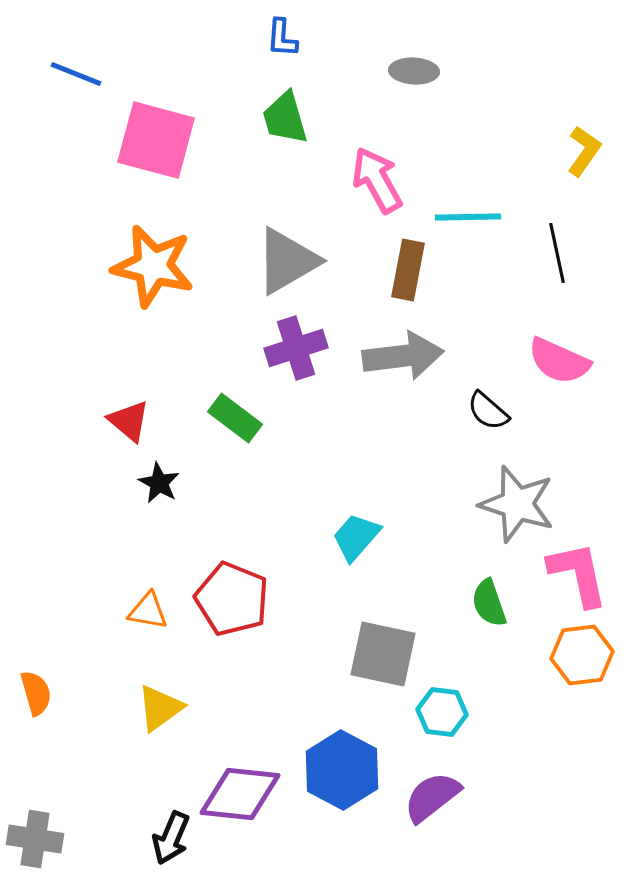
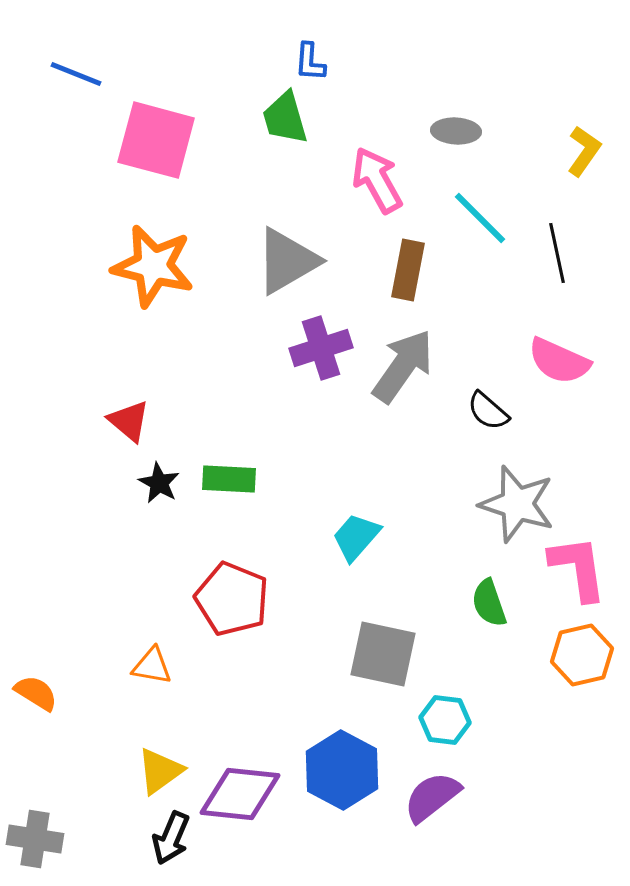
blue L-shape: moved 28 px right, 24 px down
gray ellipse: moved 42 px right, 60 px down
cyan line: moved 12 px right, 1 px down; rotated 46 degrees clockwise
purple cross: moved 25 px right
gray arrow: moved 10 px down; rotated 48 degrees counterclockwise
green rectangle: moved 6 px left, 61 px down; rotated 34 degrees counterclockwise
pink L-shape: moved 6 px up; rotated 4 degrees clockwise
orange triangle: moved 4 px right, 55 px down
orange hexagon: rotated 6 degrees counterclockwise
orange semicircle: rotated 42 degrees counterclockwise
yellow triangle: moved 63 px down
cyan hexagon: moved 3 px right, 8 px down
